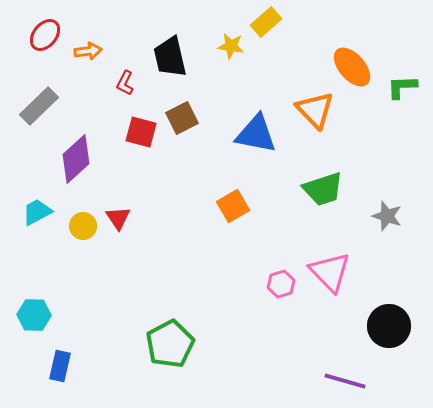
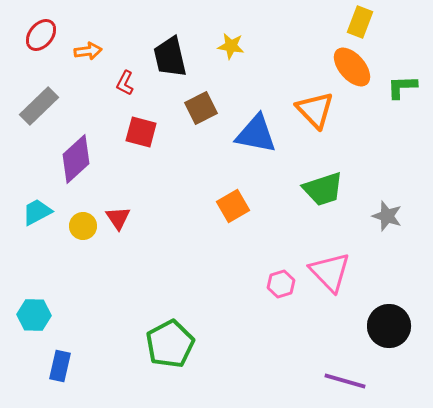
yellow rectangle: moved 94 px right; rotated 28 degrees counterclockwise
red ellipse: moved 4 px left
brown square: moved 19 px right, 10 px up
